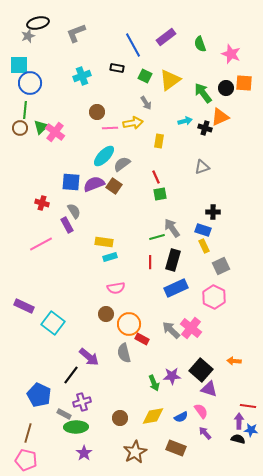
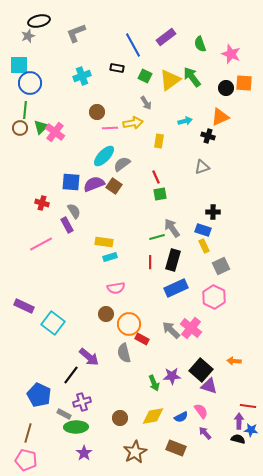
black ellipse at (38, 23): moved 1 px right, 2 px up
green arrow at (203, 93): moved 11 px left, 16 px up
black cross at (205, 128): moved 3 px right, 8 px down
purple triangle at (209, 389): moved 3 px up
